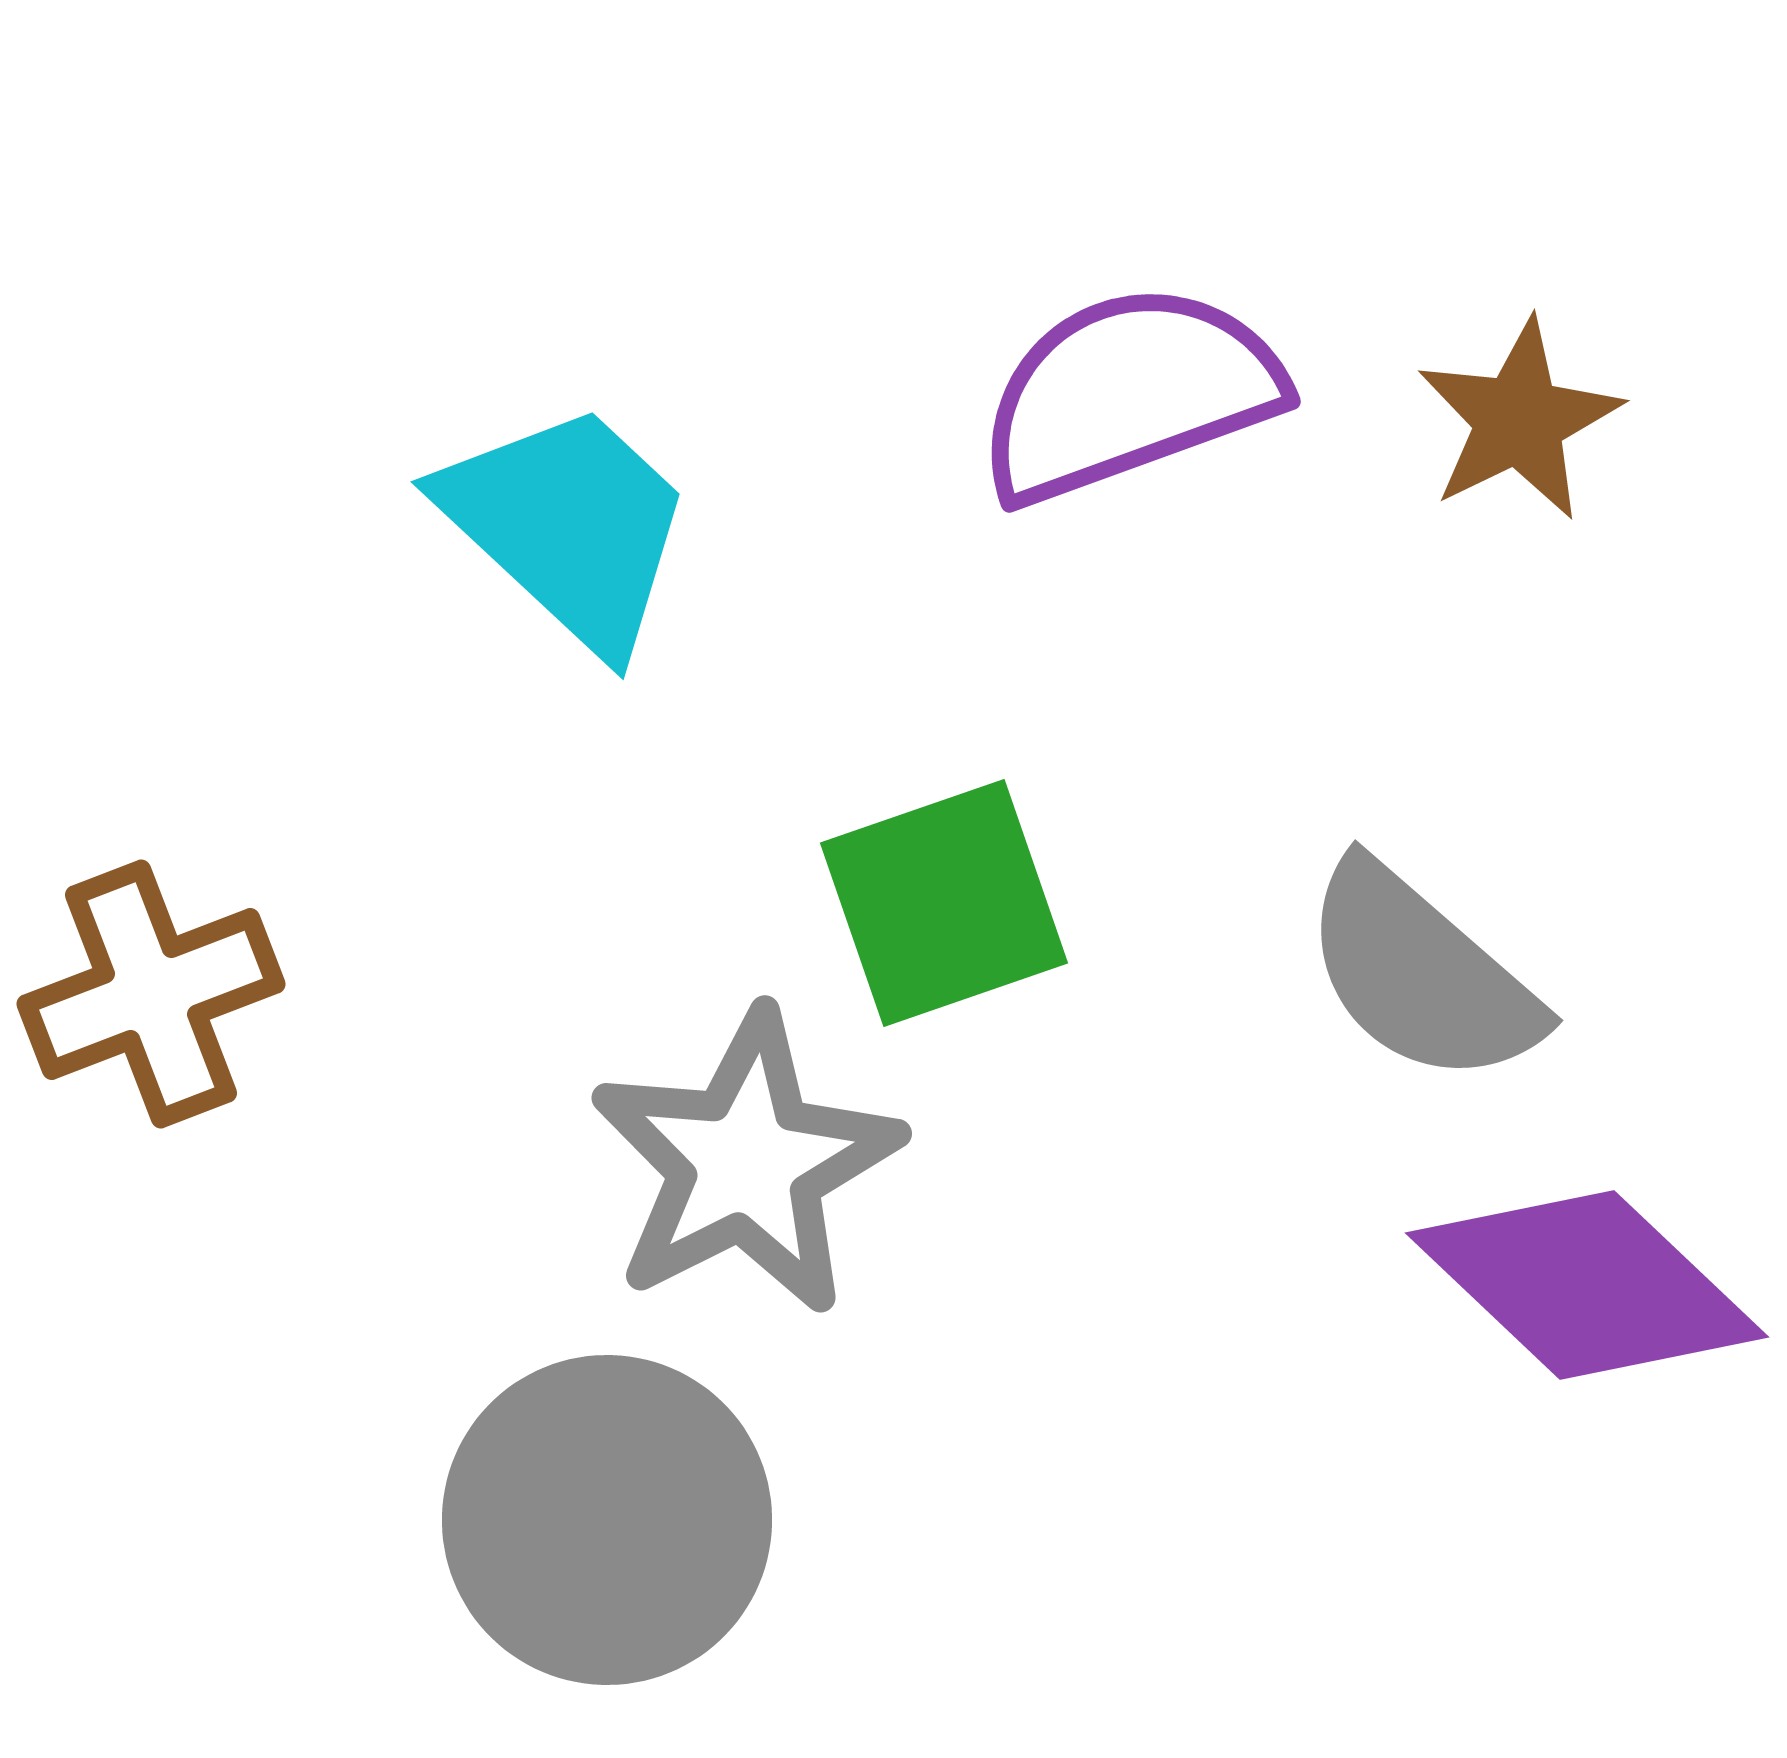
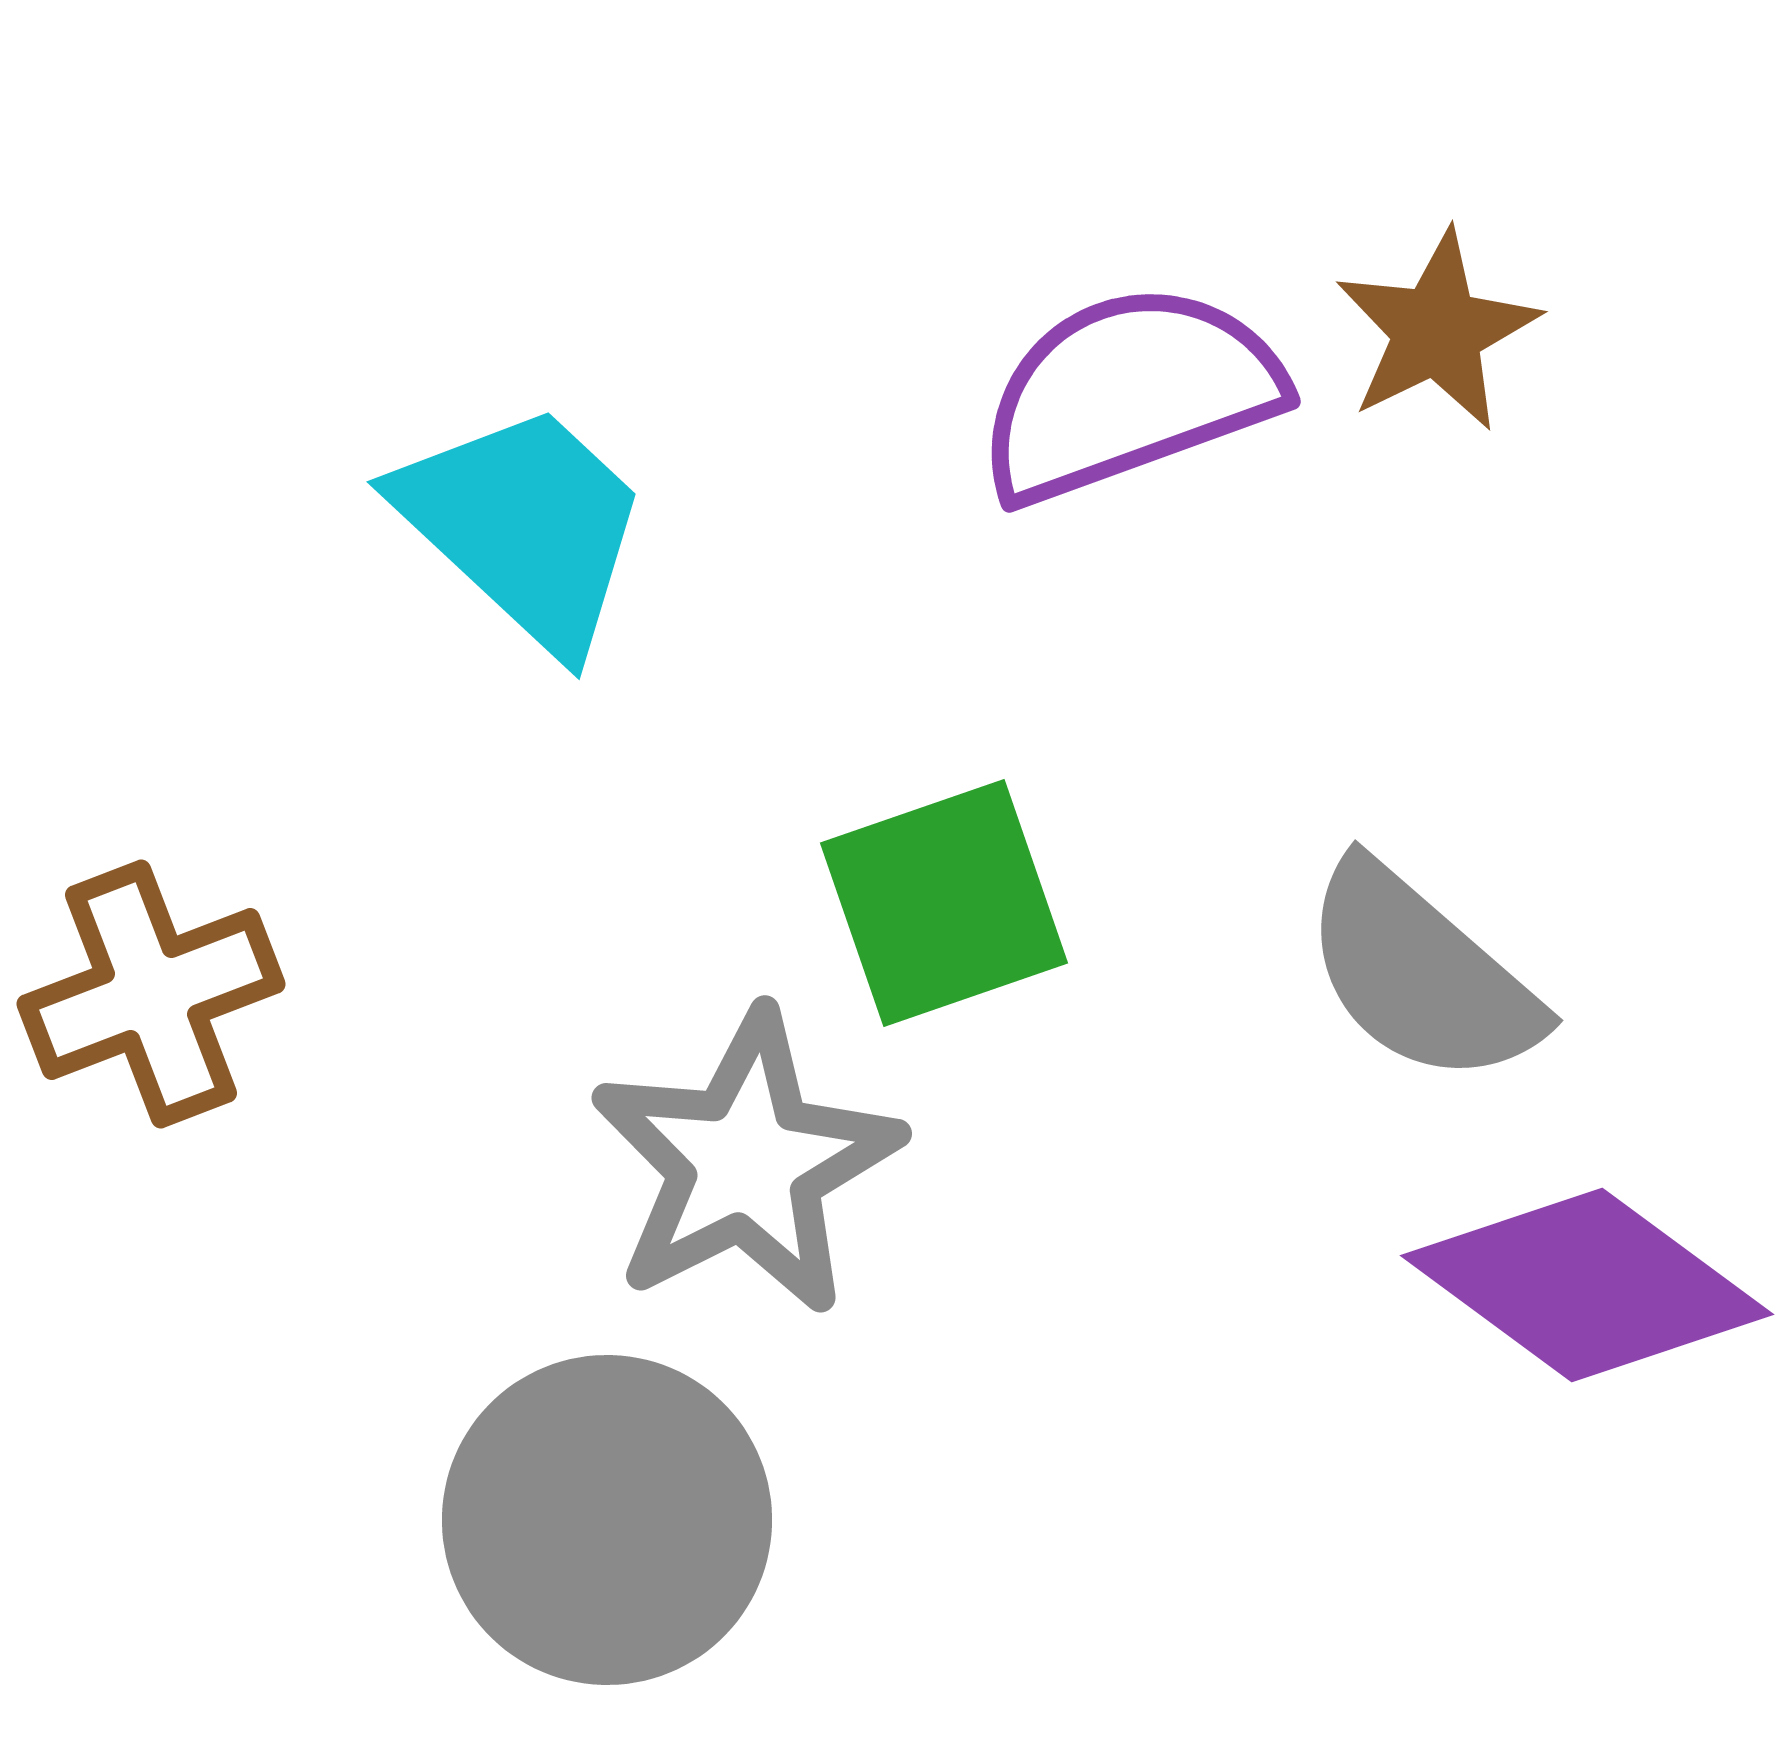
brown star: moved 82 px left, 89 px up
cyan trapezoid: moved 44 px left
purple diamond: rotated 7 degrees counterclockwise
